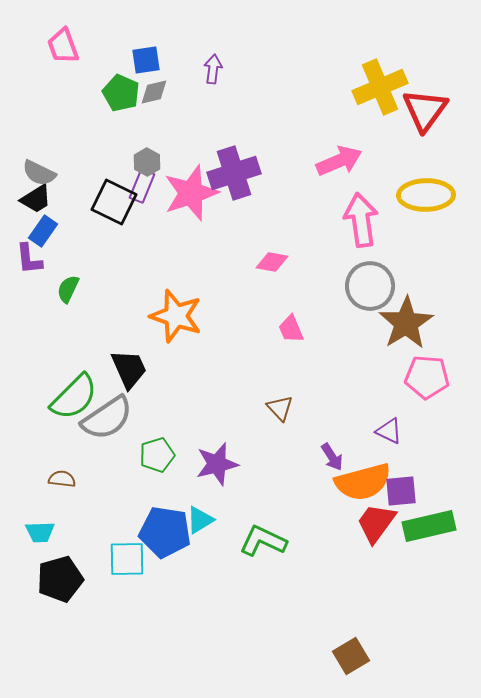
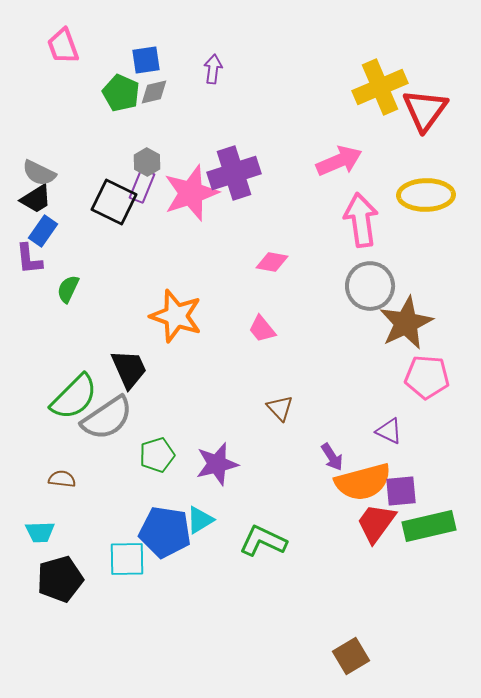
brown star at (406, 323): rotated 6 degrees clockwise
pink trapezoid at (291, 329): moved 29 px left; rotated 16 degrees counterclockwise
